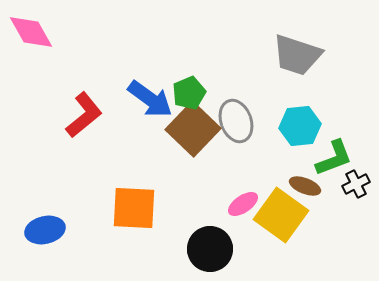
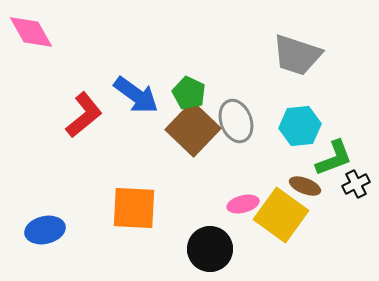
green pentagon: rotated 24 degrees counterclockwise
blue arrow: moved 14 px left, 4 px up
pink ellipse: rotated 20 degrees clockwise
